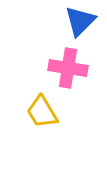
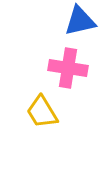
blue triangle: rotated 32 degrees clockwise
